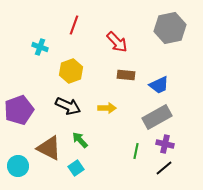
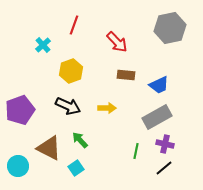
cyan cross: moved 3 px right, 2 px up; rotated 28 degrees clockwise
purple pentagon: moved 1 px right
